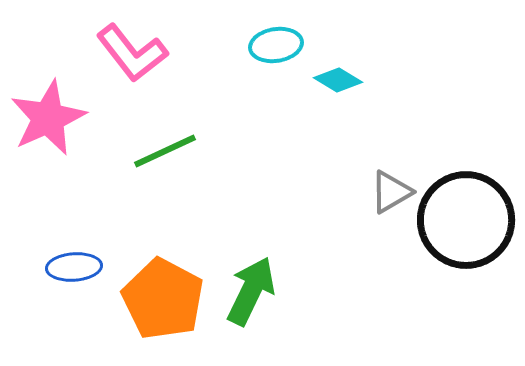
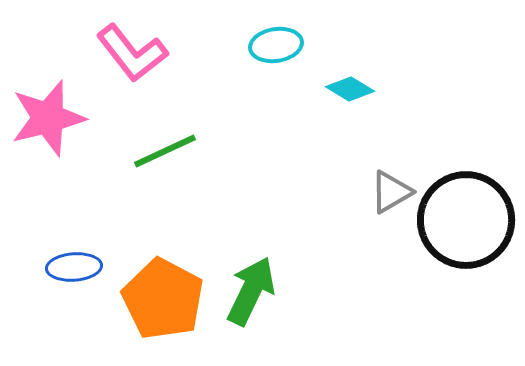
cyan diamond: moved 12 px right, 9 px down
pink star: rotated 10 degrees clockwise
